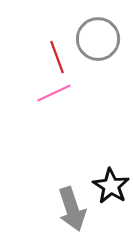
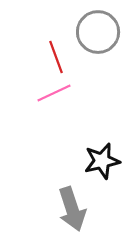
gray circle: moved 7 px up
red line: moved 1 px left
black star: moved 9 px left, 25 px up; rotated 27 degrees clockwise
